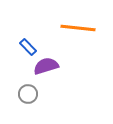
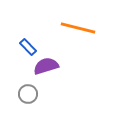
orange line: rotated 8 degrees clockwise
